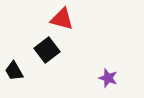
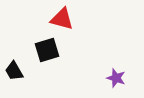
black square: rotated 20 degrees clockwise
purple star: moved 8 px right
